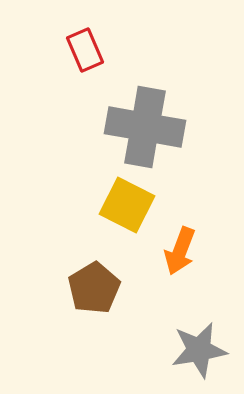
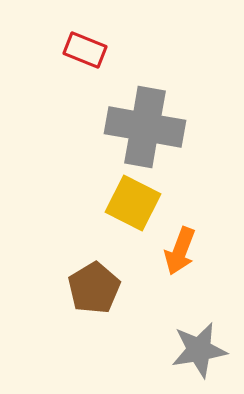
red rectangle: rotated 45 degrees counterclockwise
yellow square: moved 6 px right, 2 px up
